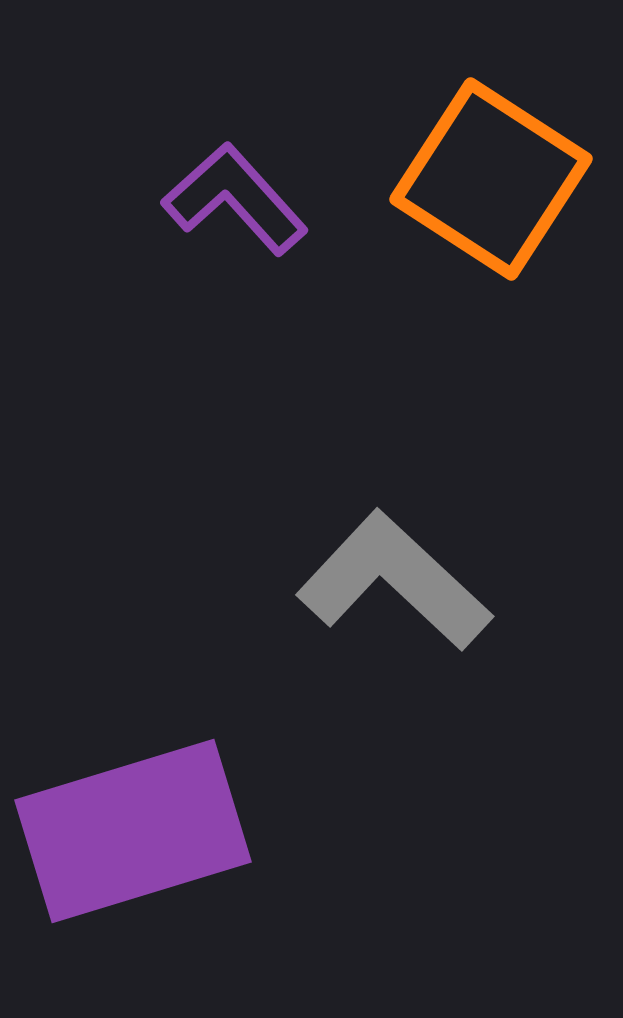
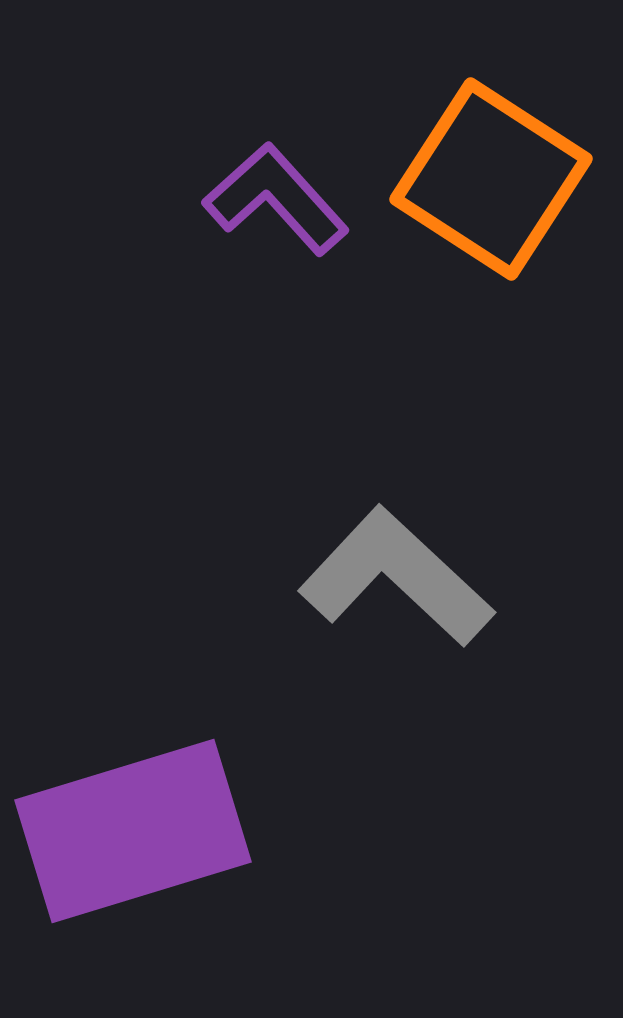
purple L-shape: moved 41 px right
gray L-shape: moved 2 px right, 4 px up
